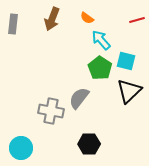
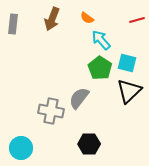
cyan square: moved 1 px right, 2 px down
